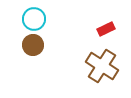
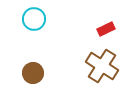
brown circle: moved 28 px down
